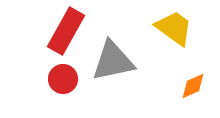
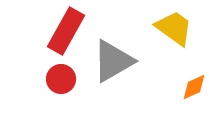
gray triangle: rotated 18 degrees counterclockwise
red circle: moved 2 px left
orange diamond: moved 1 px right, 1 px down
